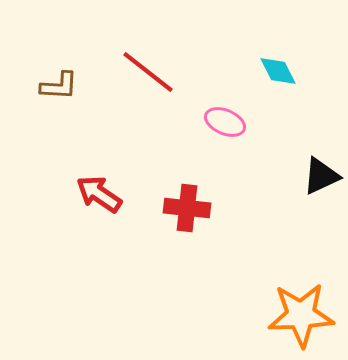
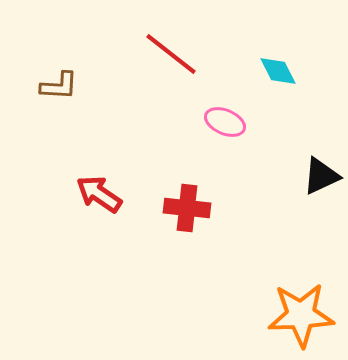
red line: moved 23 px right, 18 px up
